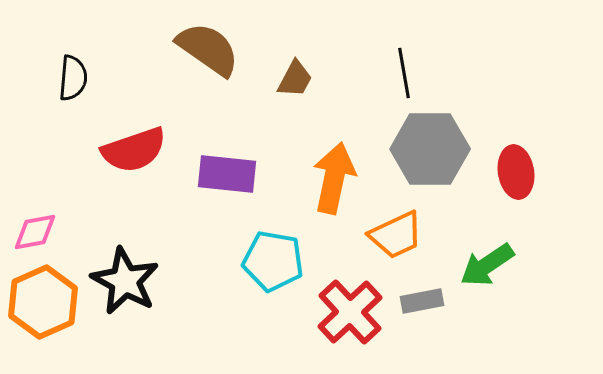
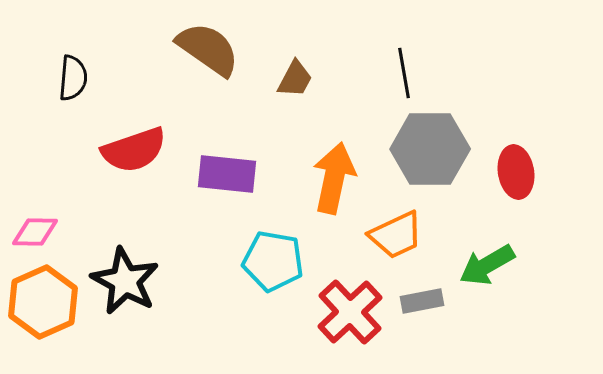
pink diamond: rotated 12 degrees clockwise
green arrow: rotated 4 degrees clockwise
